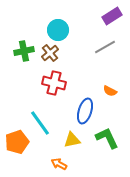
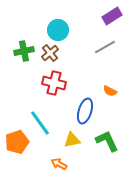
green L-shape: moved 3 px down
